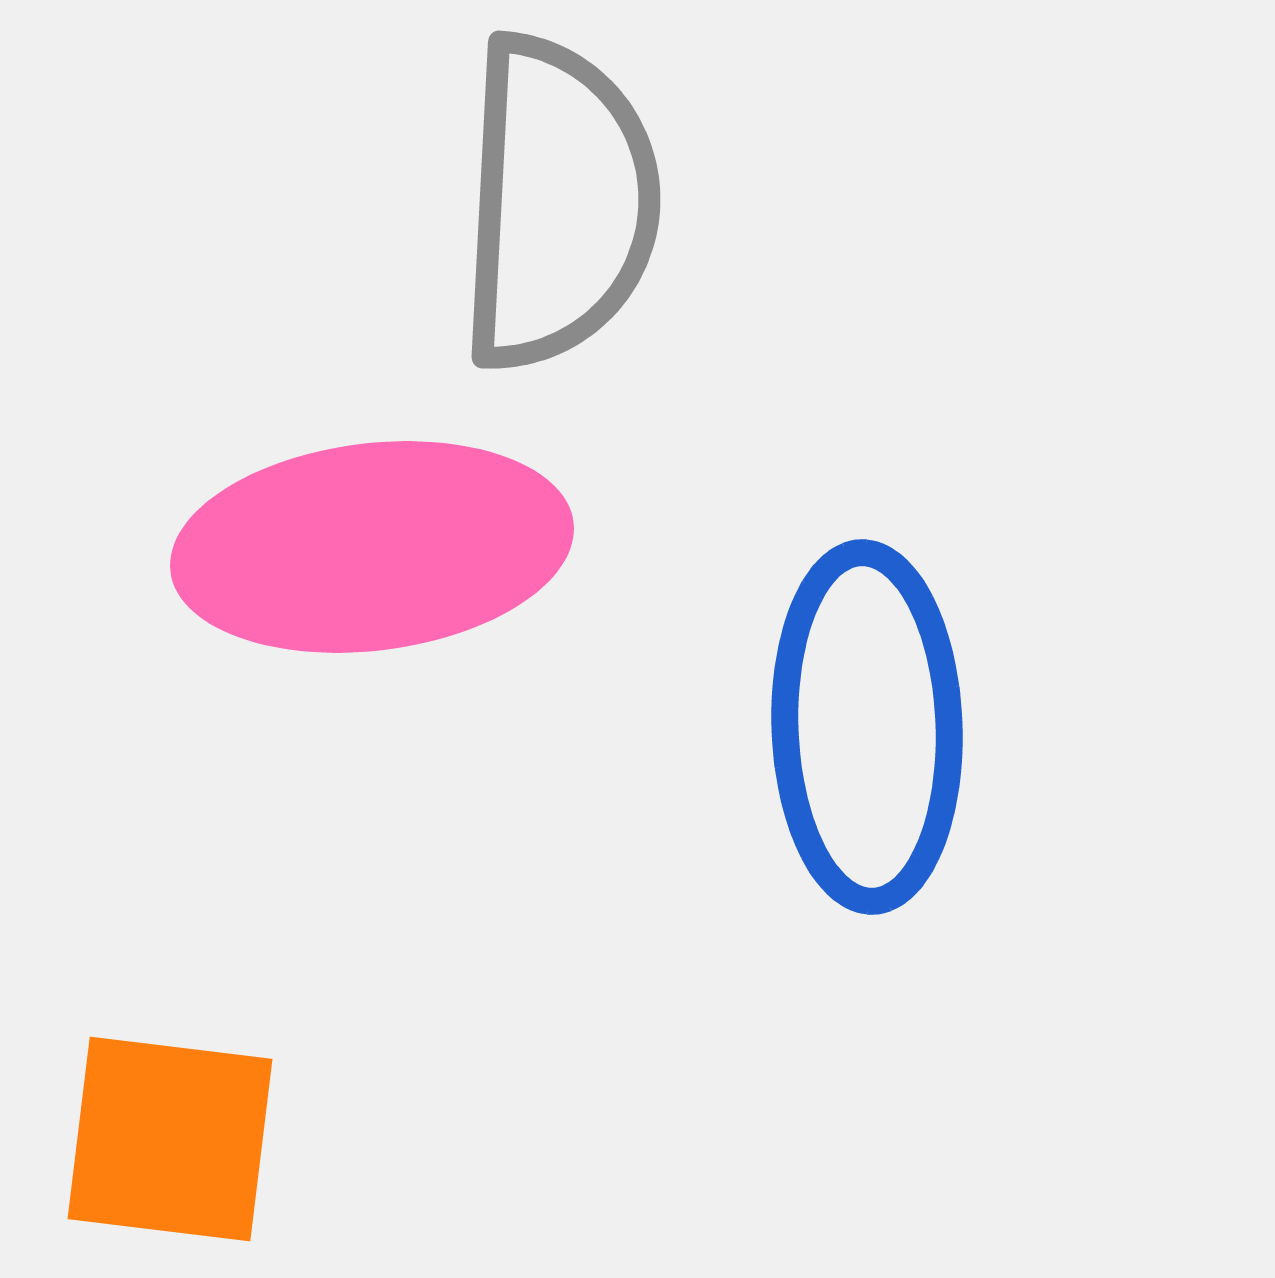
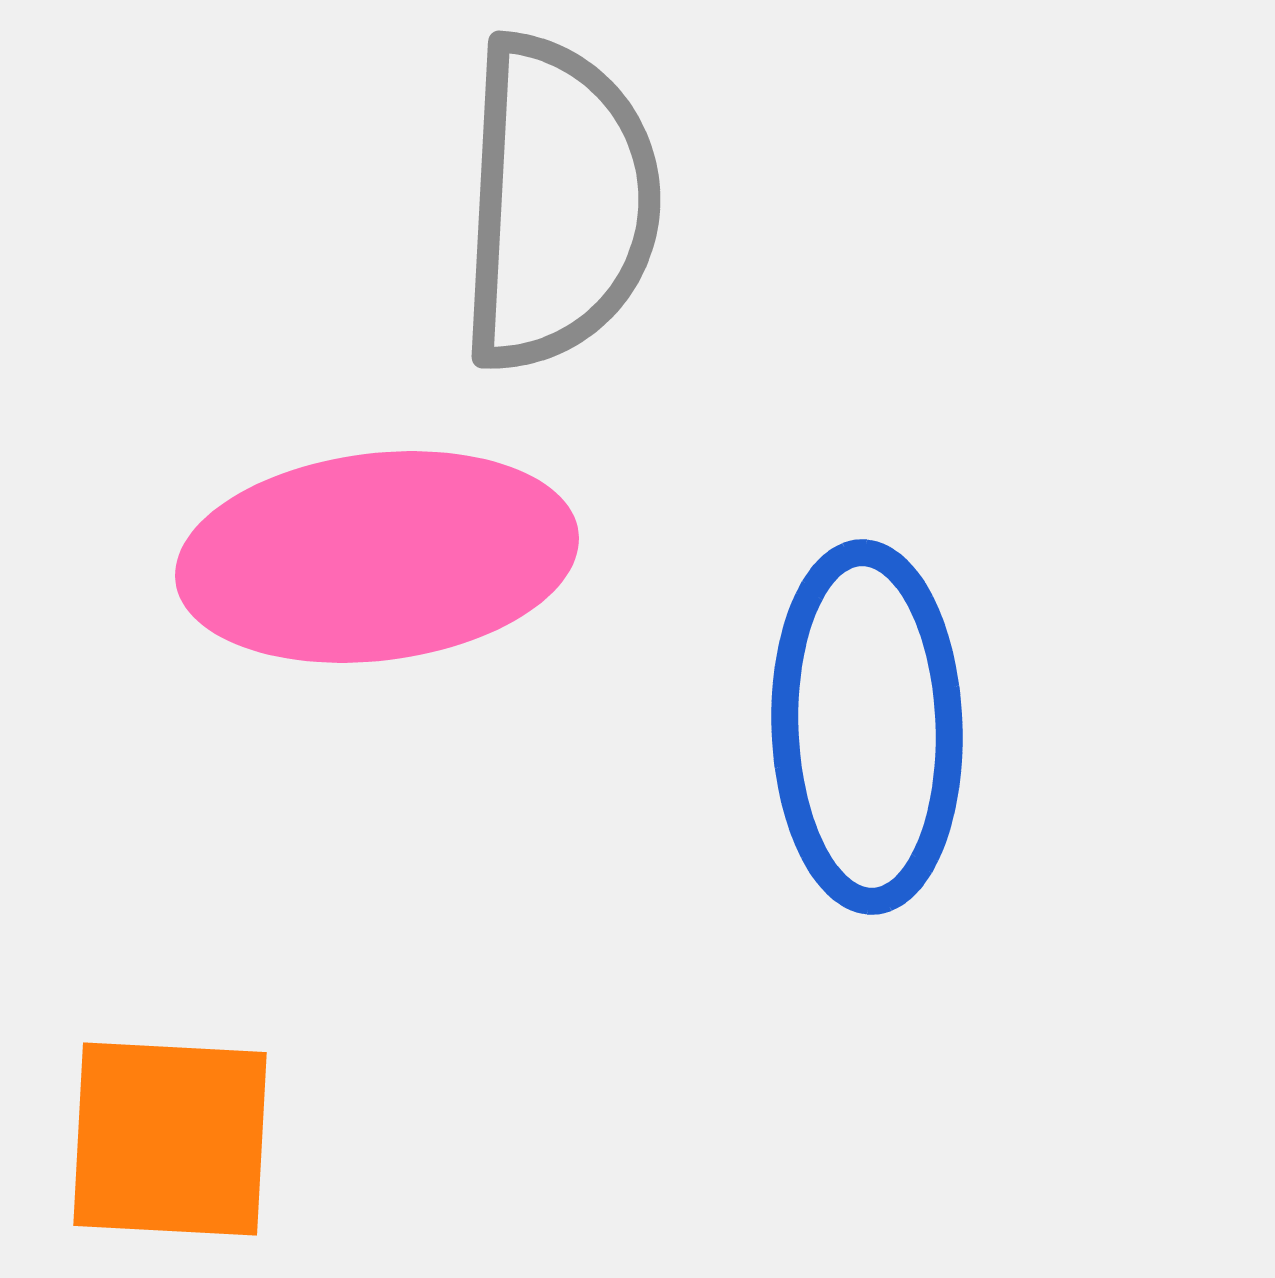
pink ellipse: moved 5 px right, 10 px down
orange square: rotated 4 degrees counterclockwise
